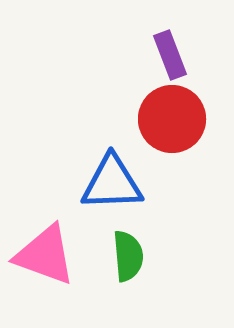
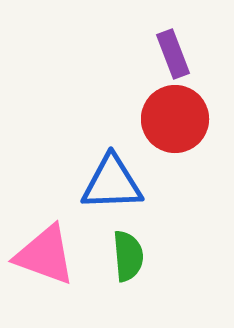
purple rectangle: moved 3 px right, 1 px up
red circle: moved 3 px right
